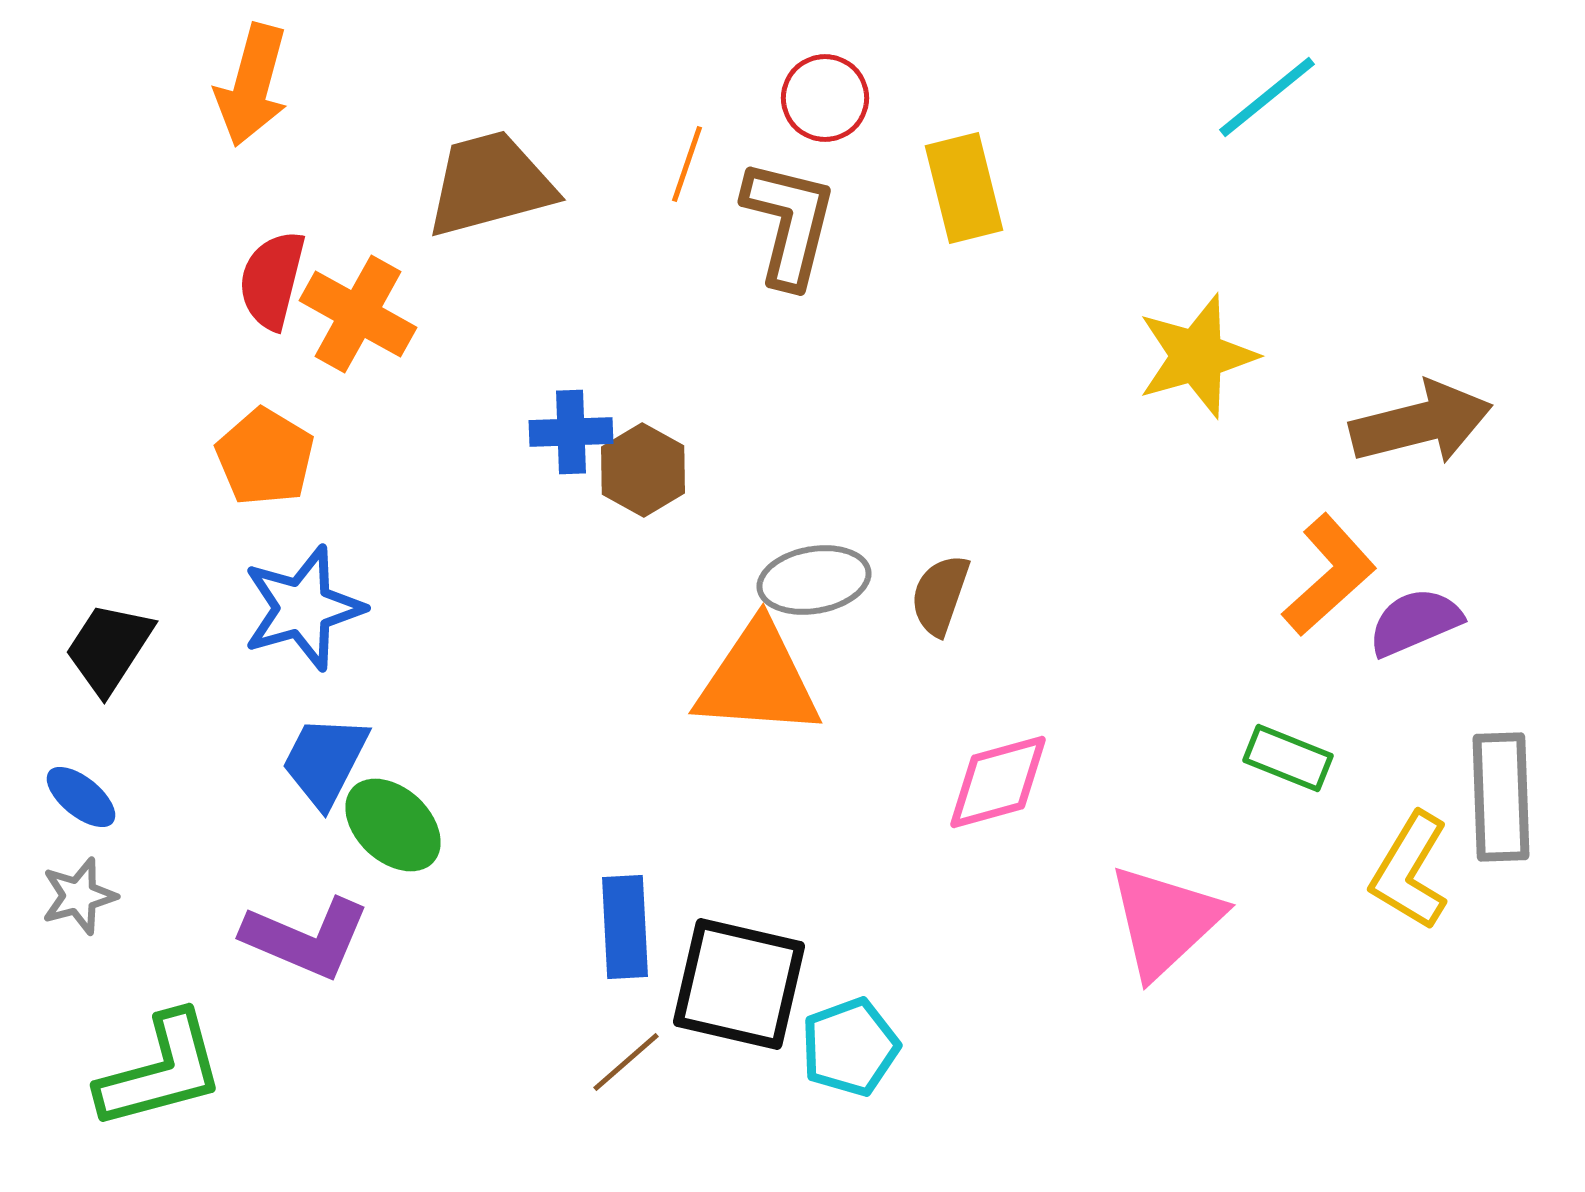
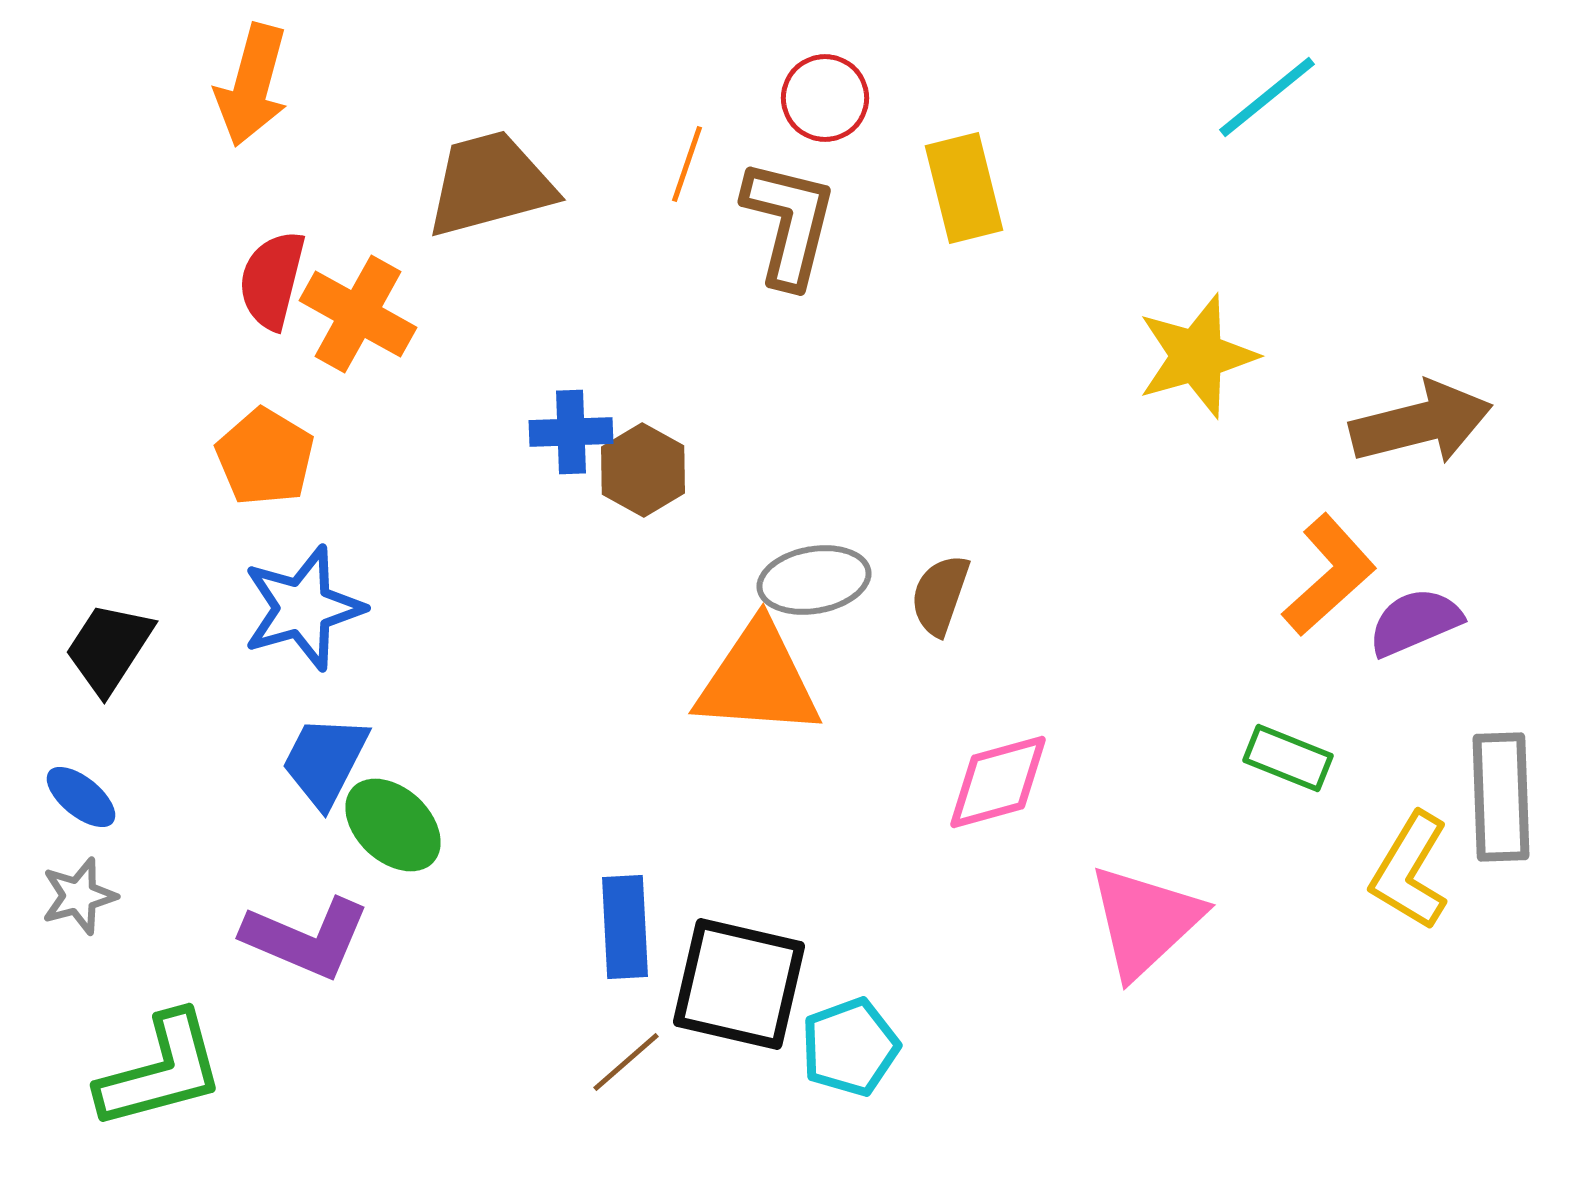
pink triangle: moved 20 px left
